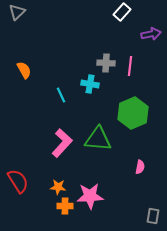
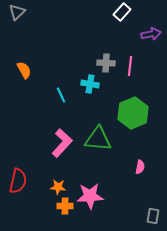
red semicircle: rotated 45 degrees clockwise
